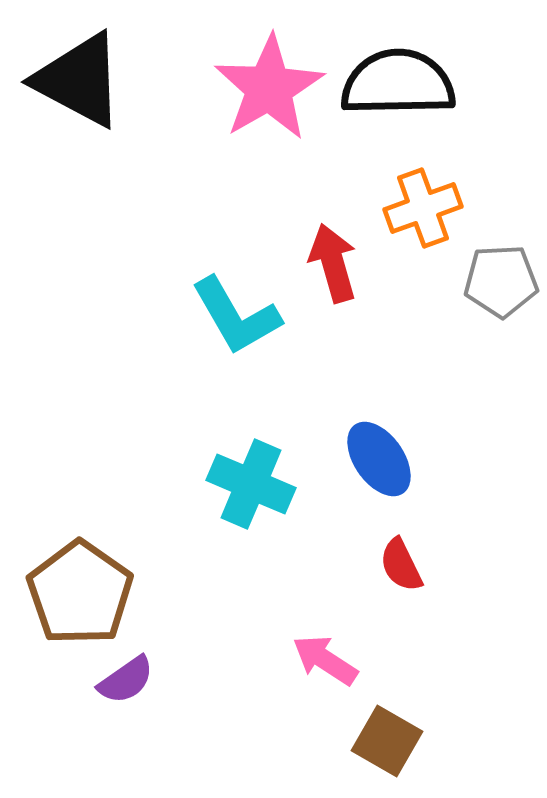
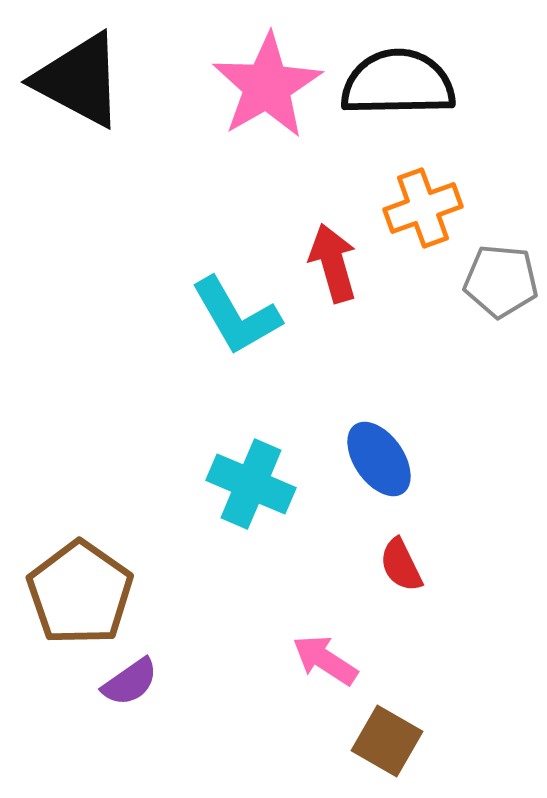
pink star: moved 2 px left, 2 px up
gray pentagon: rotated 8 degrees clockwise
purple semicircle: moved 4 px right, 2 px down
